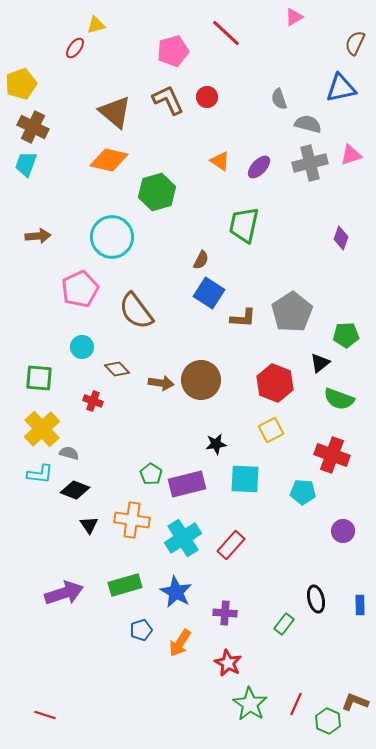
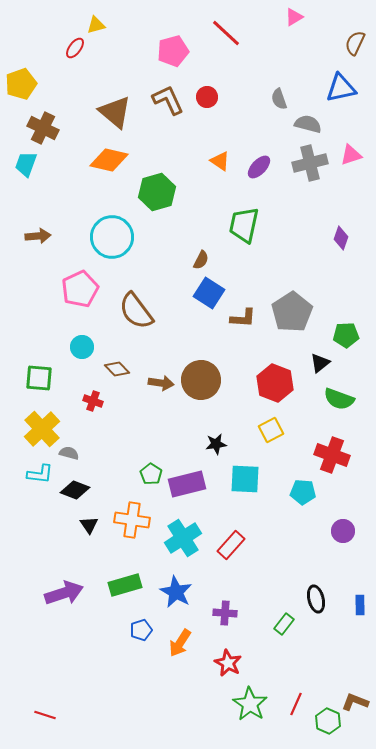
brown cross at (33, 127): moved 10 px right, 1 px down
